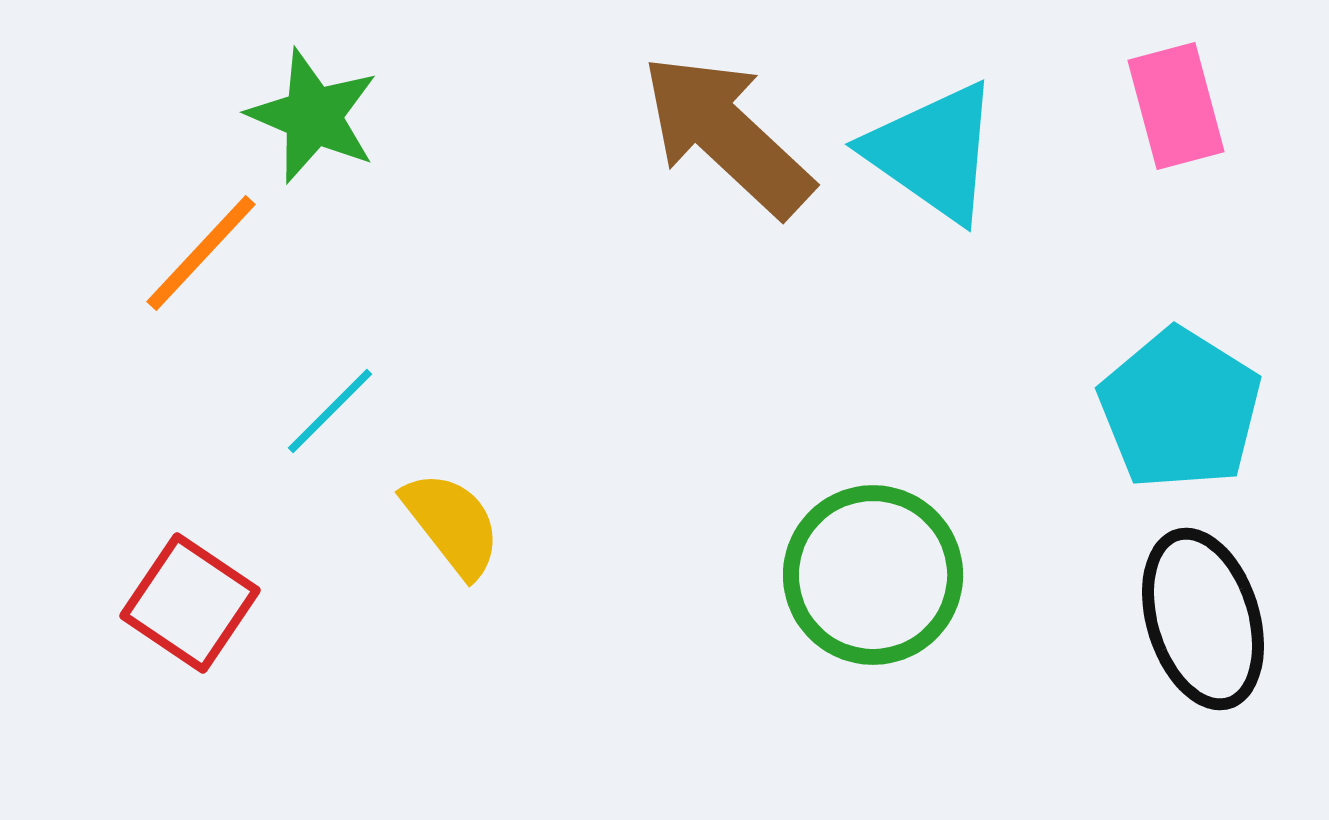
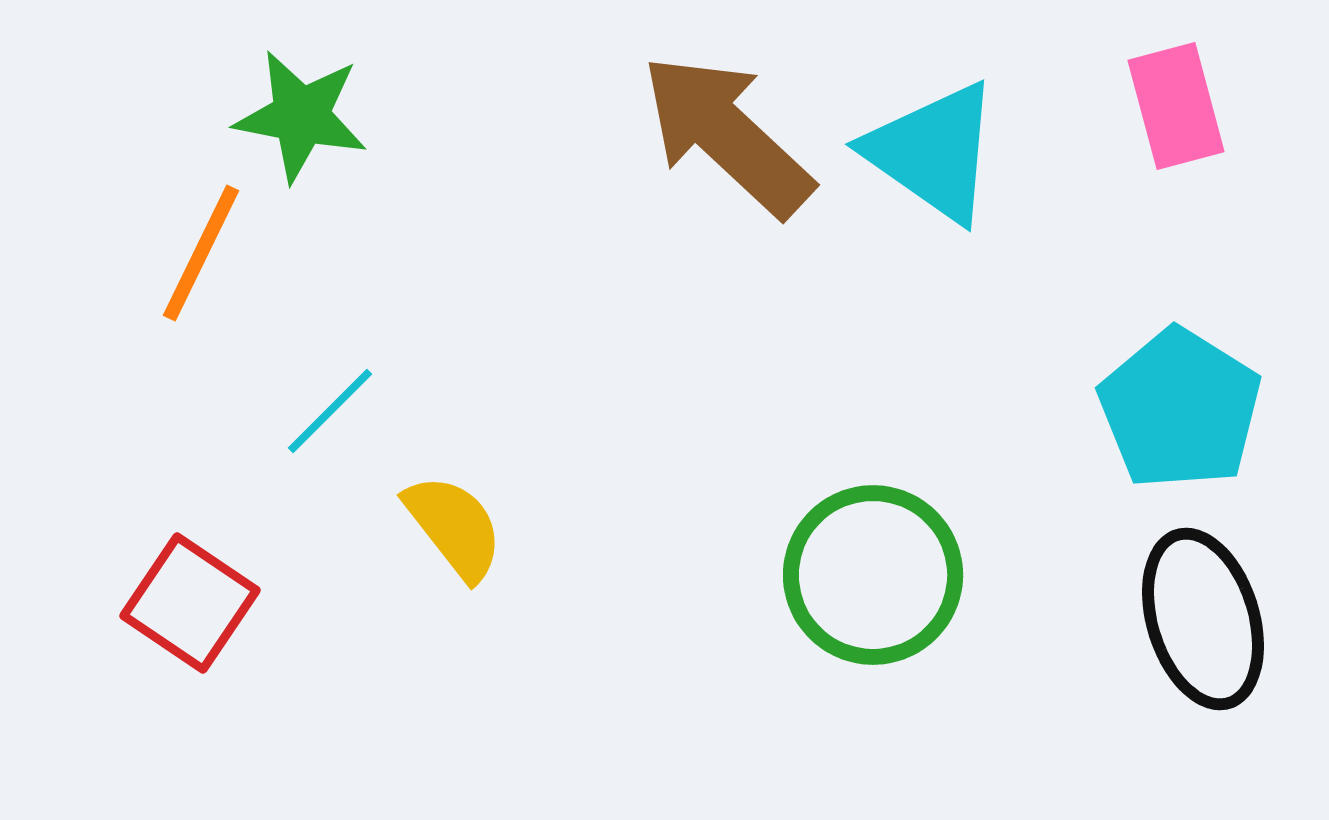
green star: moved 12 px left; rotated 12 degrees counterclockwise
orange line: rotated 17 degrees counterclockwise
yellow semicircle: moved 2 px right, 3 px down
